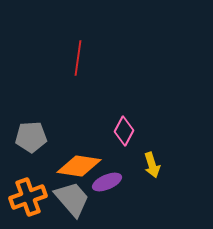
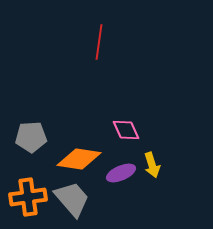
red line: moved 21 px right, 16 px up
pink diamond: moved 2 px right, 1 px up; rotated 52 degrees counterclockwise
orange diamond: moved 7 px up
purple ellipse: moved 14 px right, 9 px up
orange cross: rotated 12 degrees clockwise
